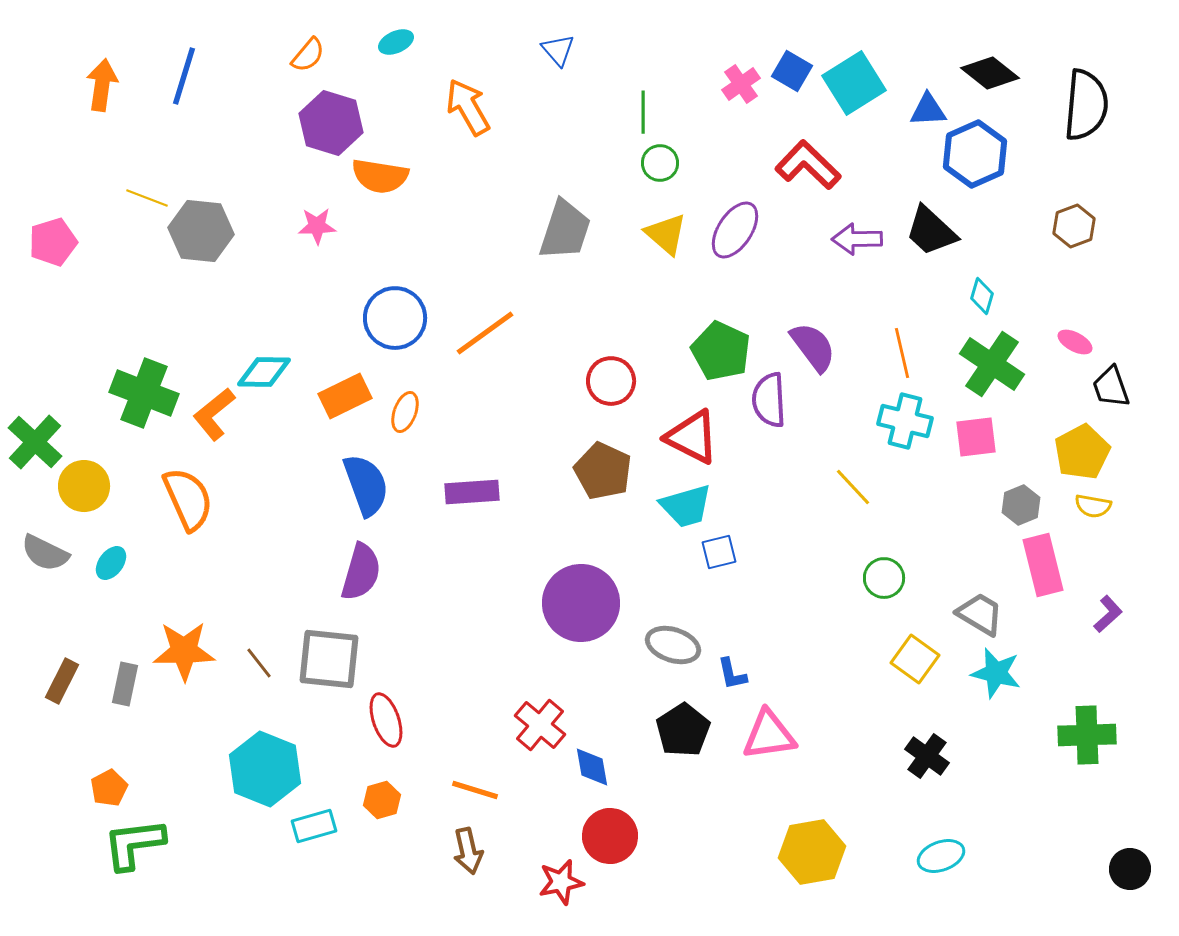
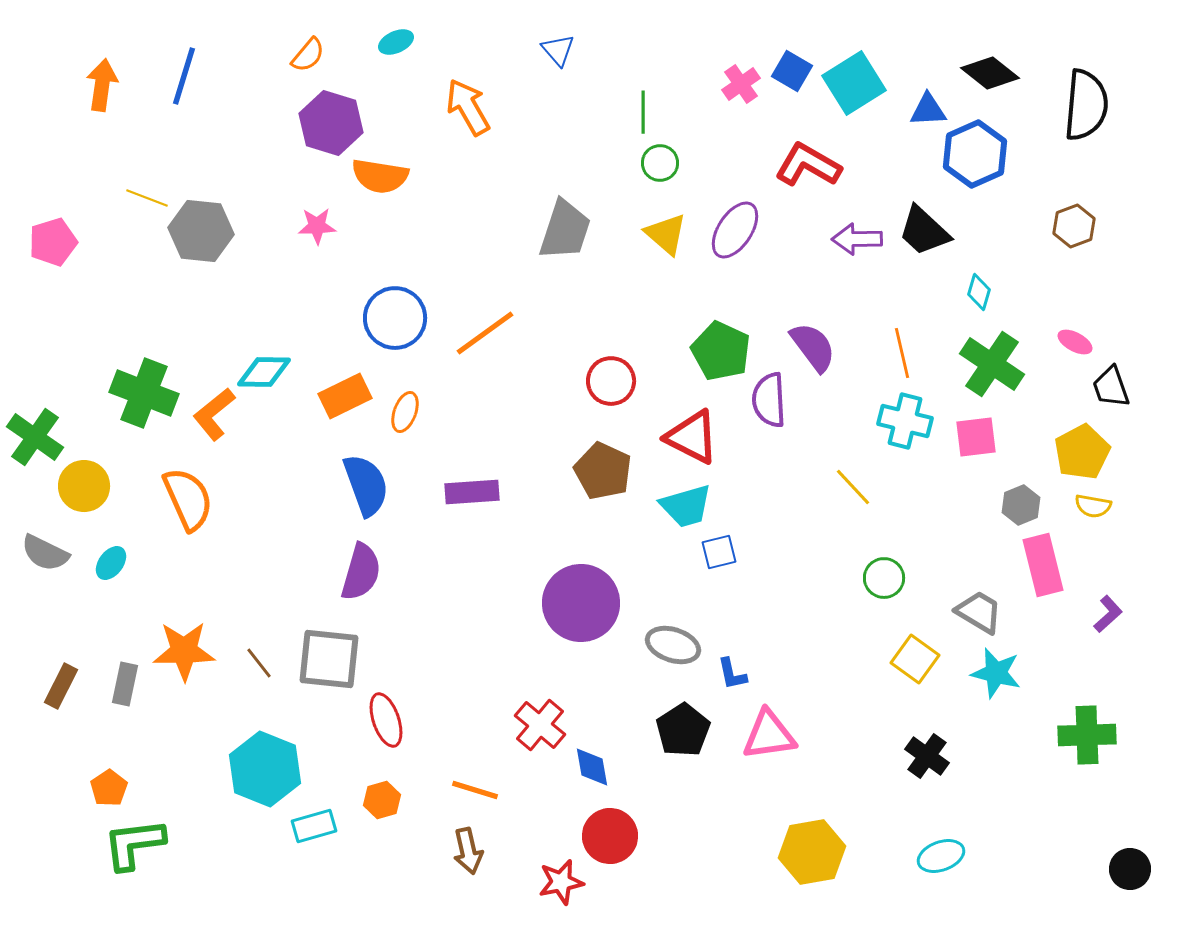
red L-shape at (808, 165): rotated 14 degrees counterclockwise
black trapezoid at (931, 231): moved 7 px left
cyan diamond at (982, 296): moved 3 px left, 4 px up
green cross at (35, 442): moved 5 px up; rotated 8 degrees counterclockwise
gray trapezoid at (980, 614): moved 1 px left, 2 px up
brown rectangle at (62, 681): moved 1 px left, 5 px down
orange pentagon at (109, 788): rotated 6 degrees counterclockwise
